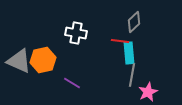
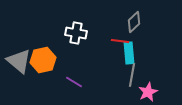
gray triangle: rotated 16 degrees clockwise
purple line: moved 2 px right, 1 px up
